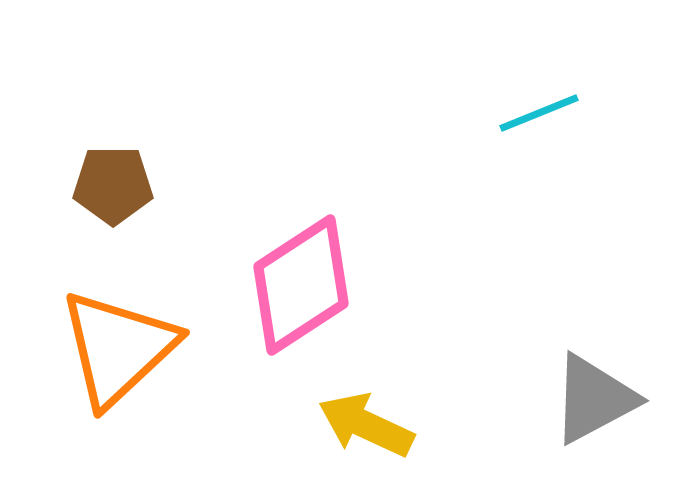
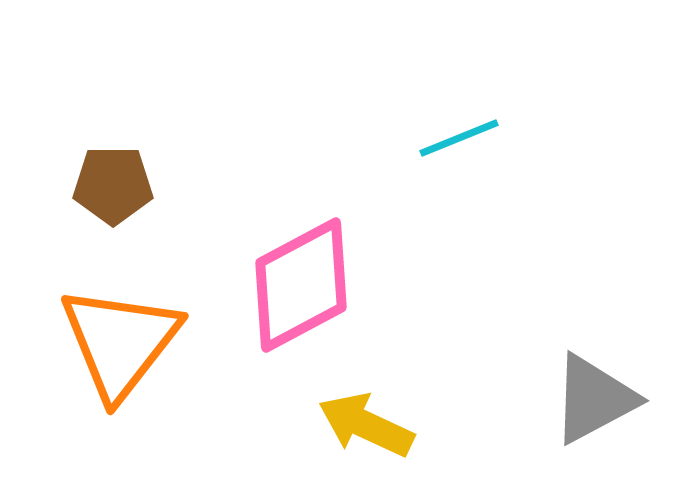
cyan line: moved 80 px left, 25 px down
pink diamond: rotated 5 degrees clockwise
orange triangle: moved 2 px right, 6 px up; rotated 9 degrees counterclockwise
